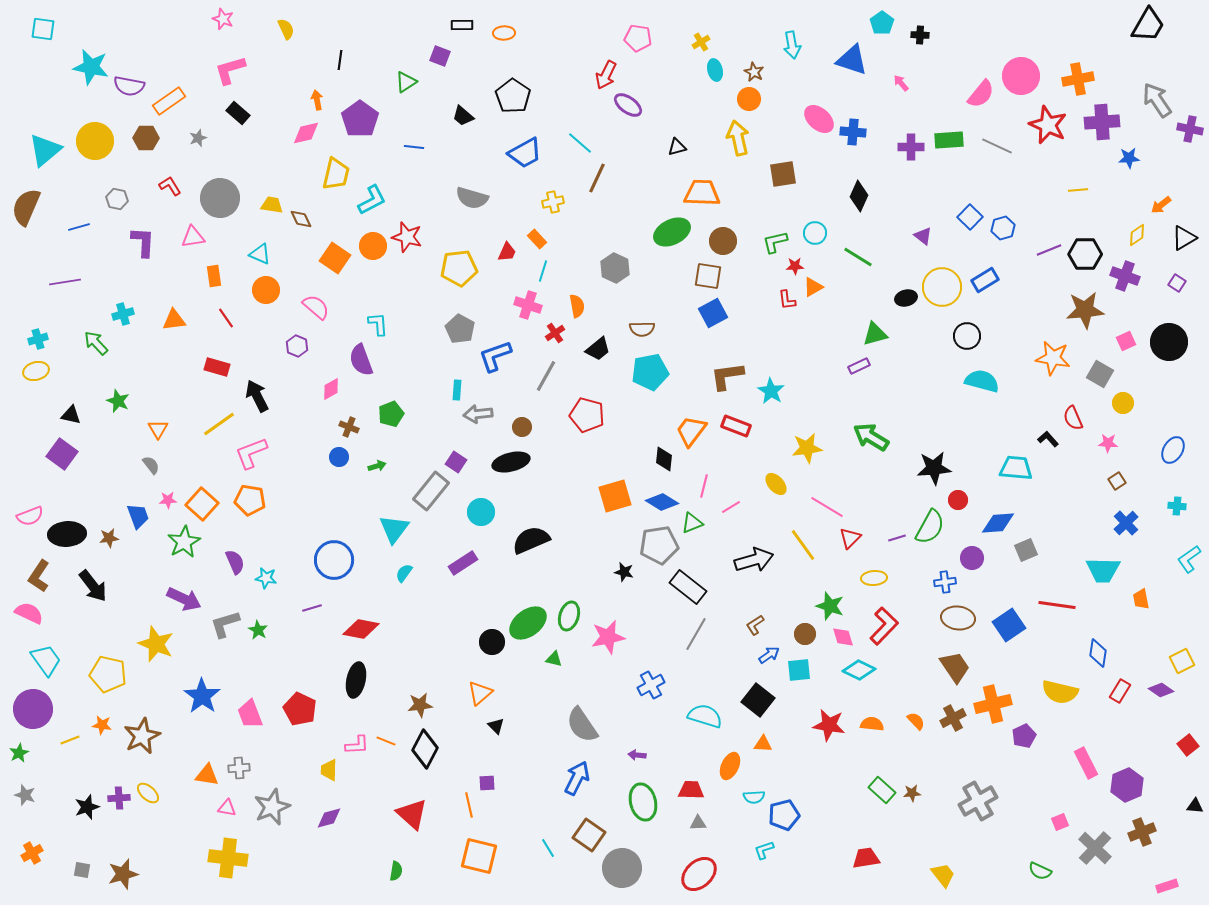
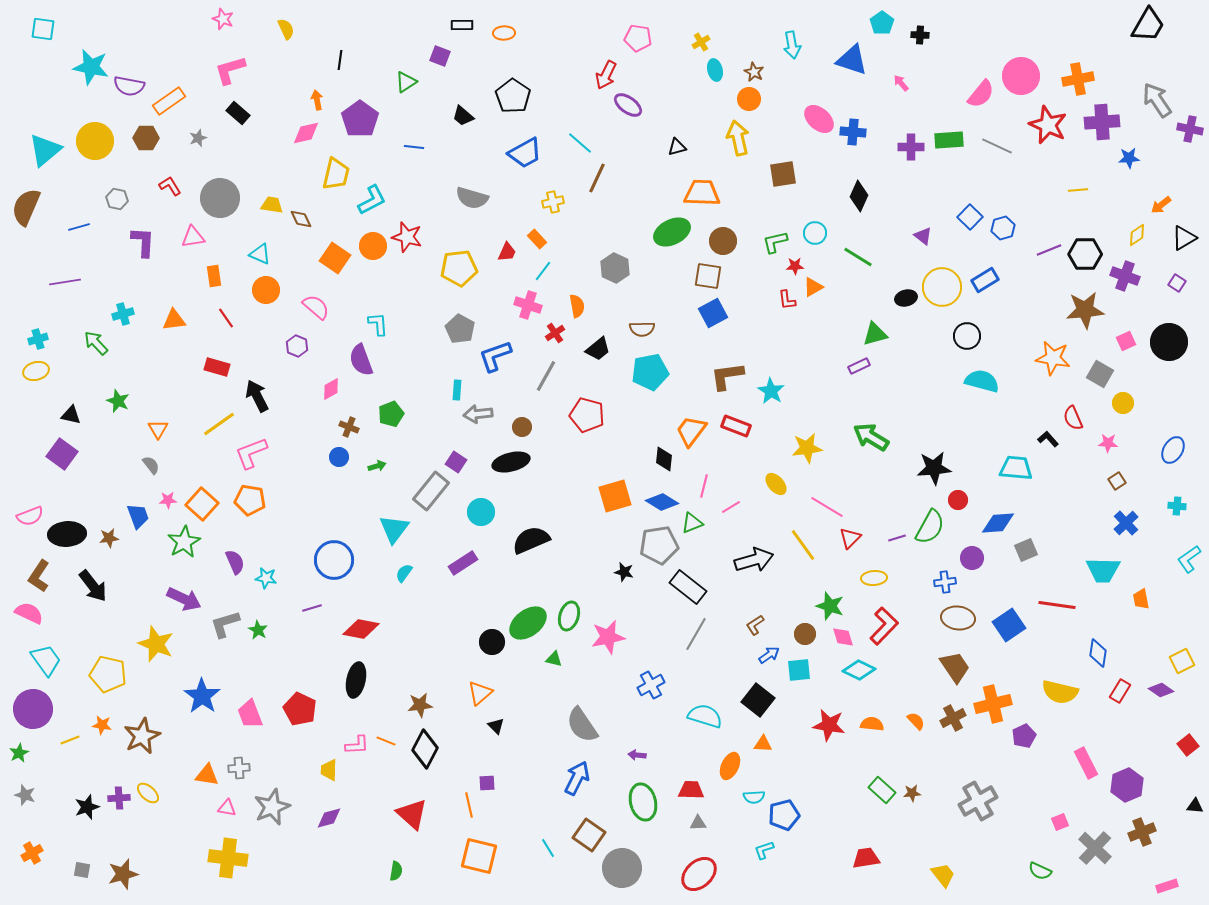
cyan line at (543, 271): rotated 20 degrees clockwise
